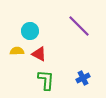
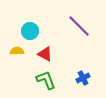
red triangle: moved 6 px right
green L-shape: rotated 25 degrees counterclockwise
